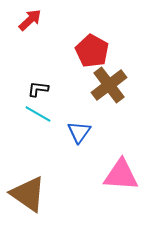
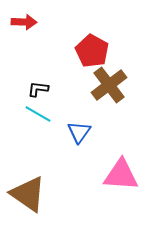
red arrow: moved 6 px left, 2 px down; rotated 45 degrees clockwise
